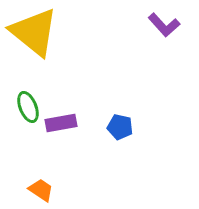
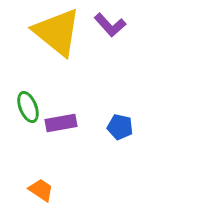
purple L-shape: moved 54 px left
yellow triangle: moved 23 px right
